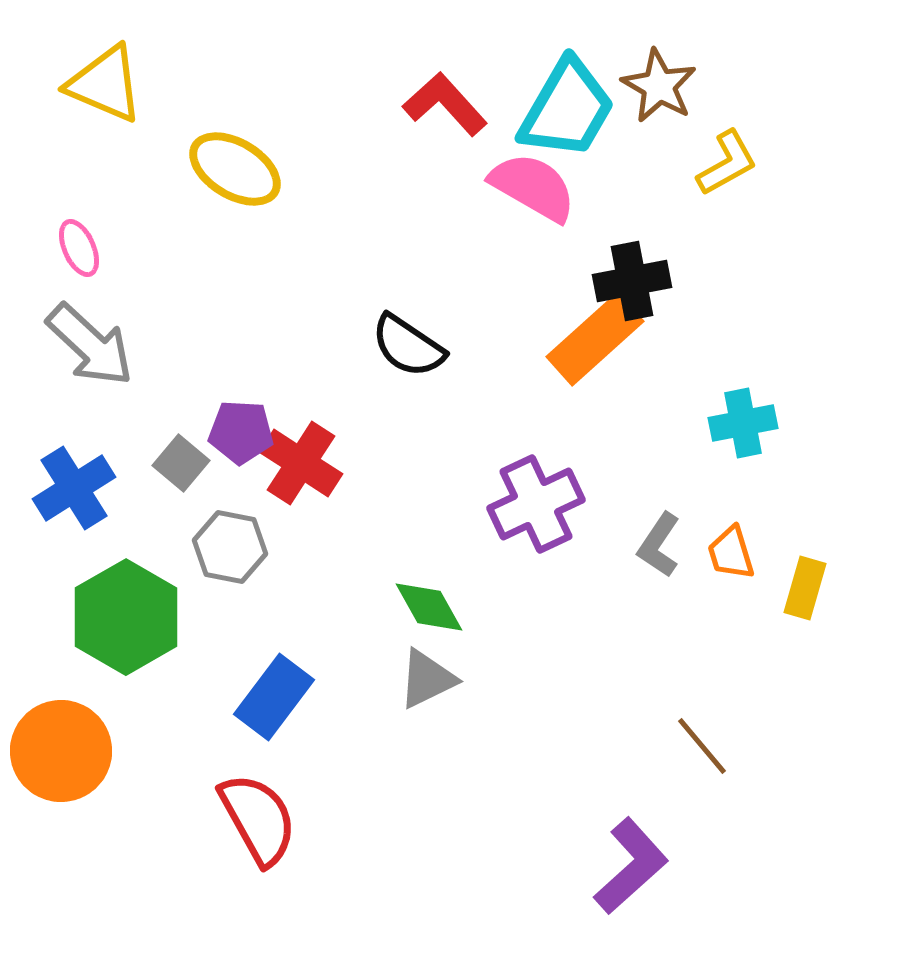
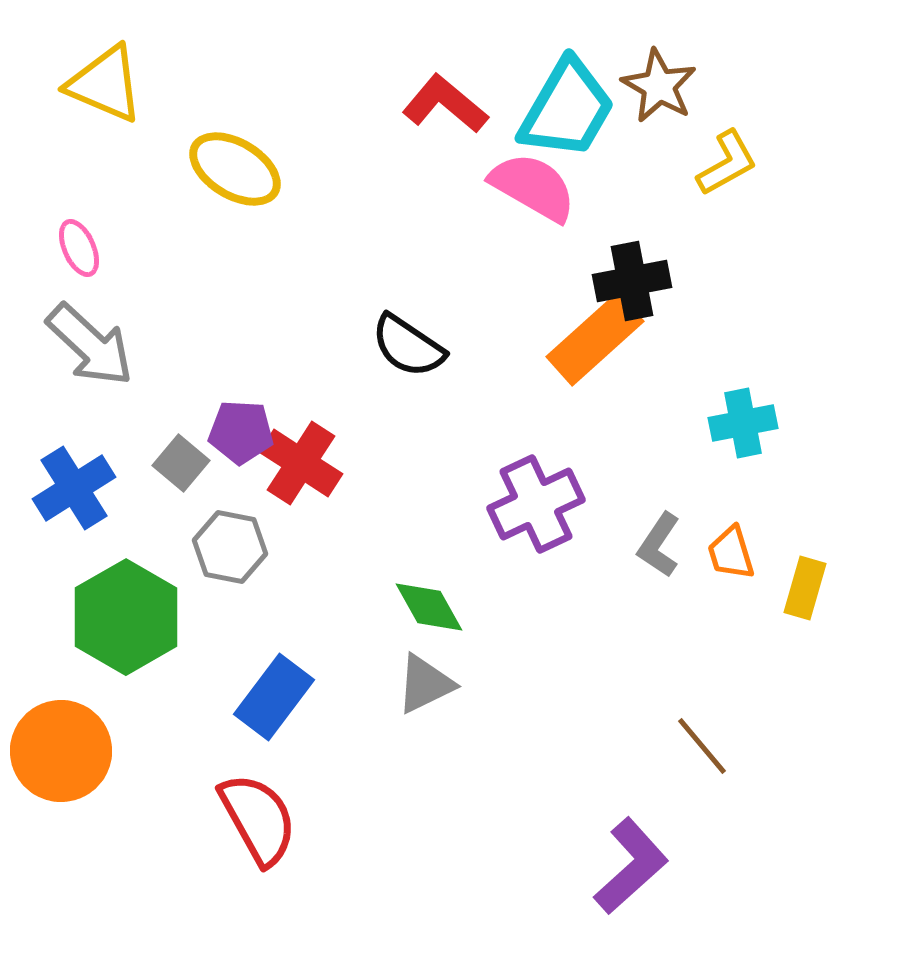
red L-shape: rotated 8 degrees counterclockwise
gray triangle: moved 2 px left, 5 px down
